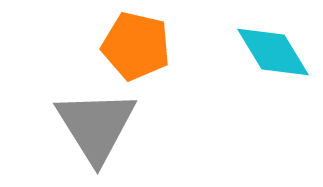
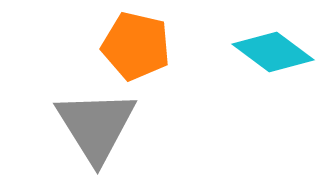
cyan diamond: rotated 22 degrees counterclockwise
